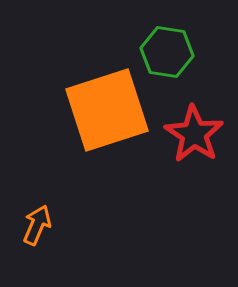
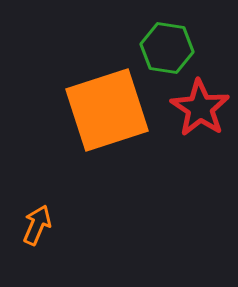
green hexagon: moved 4 px up
red star: moved 6 px right, 26 px up
